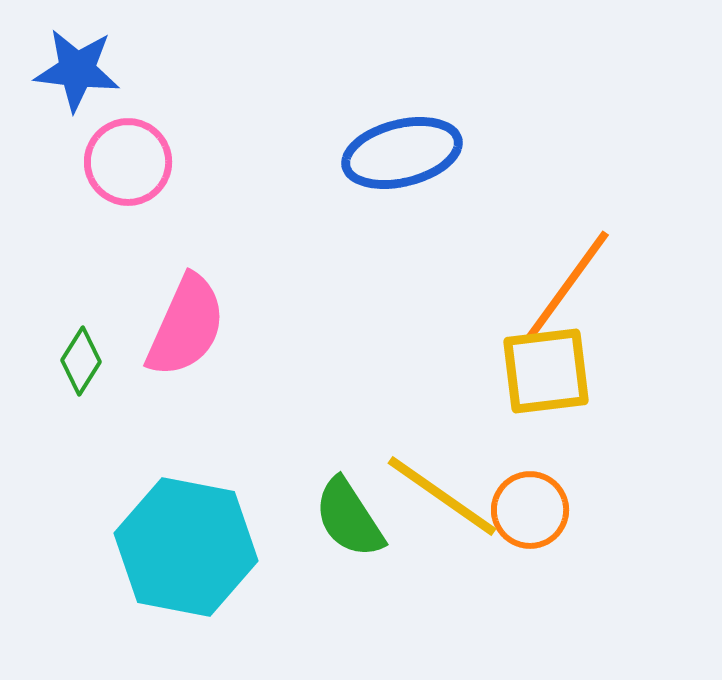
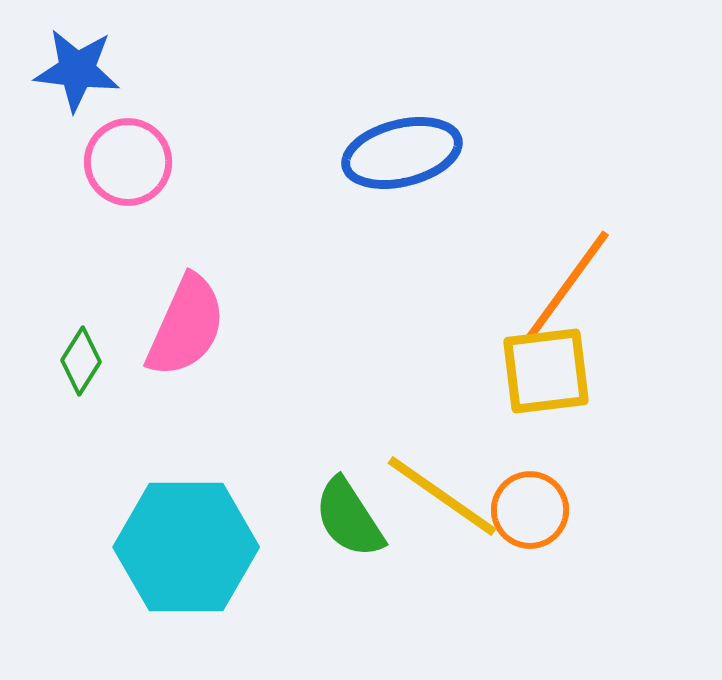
cyan hexagon: rotated 11 degrees counterclockwise
